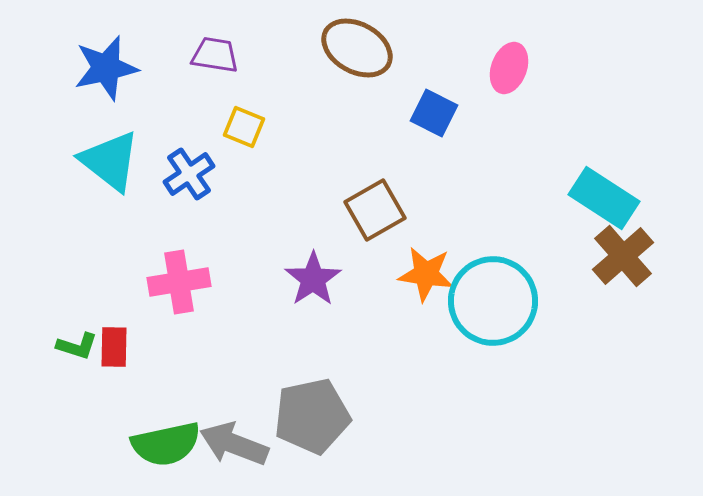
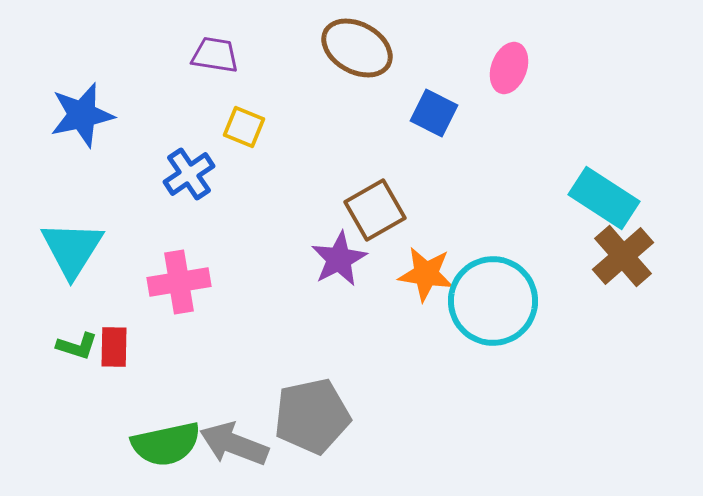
blue star: moved 24 px left, 47 px down
cyan triangle: moved 38 px left, 88 px down; rotated 24 degrees clockwise
purple star: moved 26 px right, 20 px up; rotated 6 degrees clockwise
